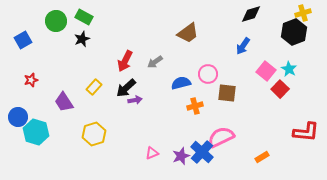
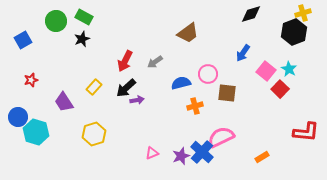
blue arrow: moved 7 px down
purple arrow: moved 2 px right
